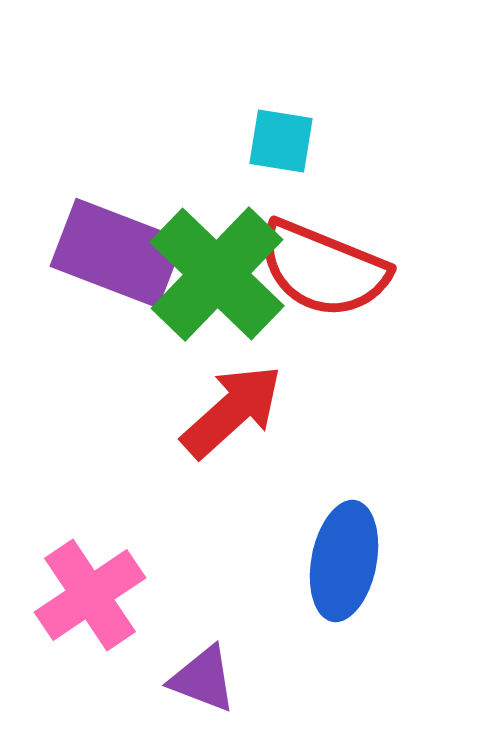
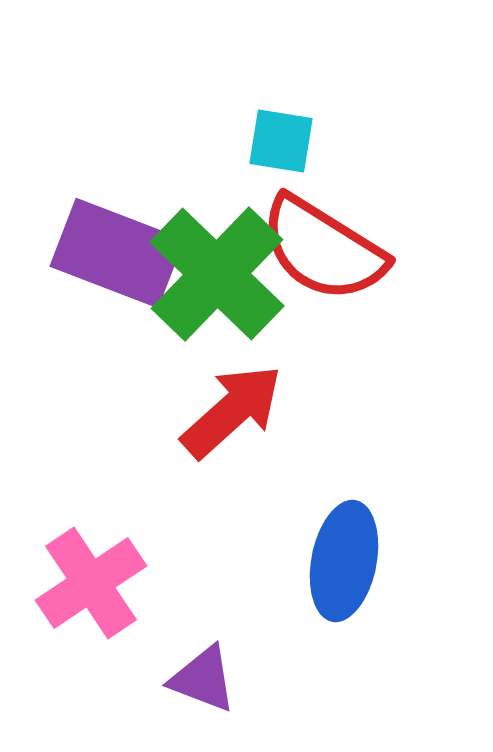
red semicircle: moved 20 px up; rotated 10 degrees clockwise
pink cross: moved 1 px right, 12 px up
